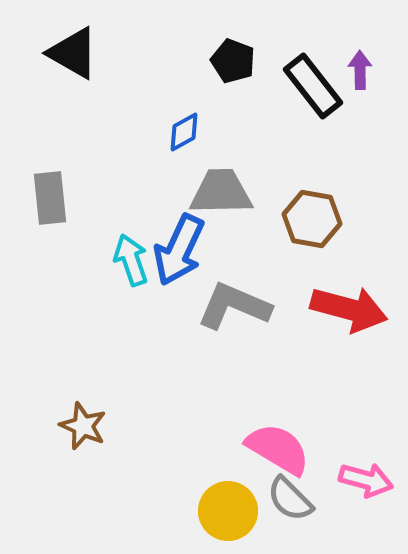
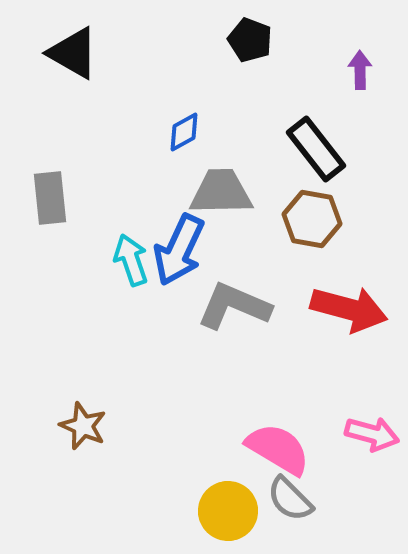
black pentagon: moved 17 px right, 21 px up
black rectangle: moved 3 px right, 63 px down
pink arrow: moved 6 px right, 46 px up
